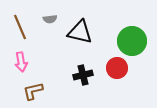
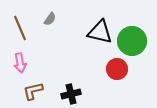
gray semicircle: rotated 48 degrees counterclockwise
brown line: moved 1 px down
black triangle: moved 20 px right
pink arrow: moved 1 px left, 1 px down
red circle: moved 1 px down
black cross: moved 12 px left, 19 px down
